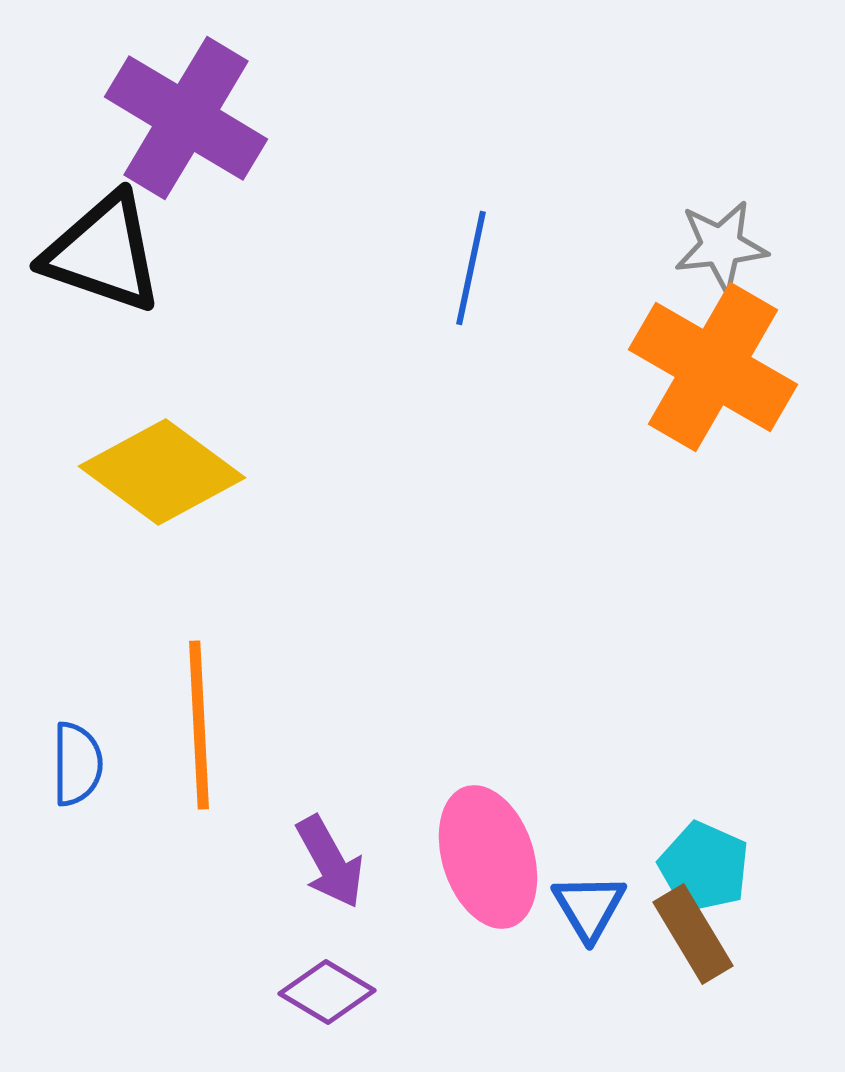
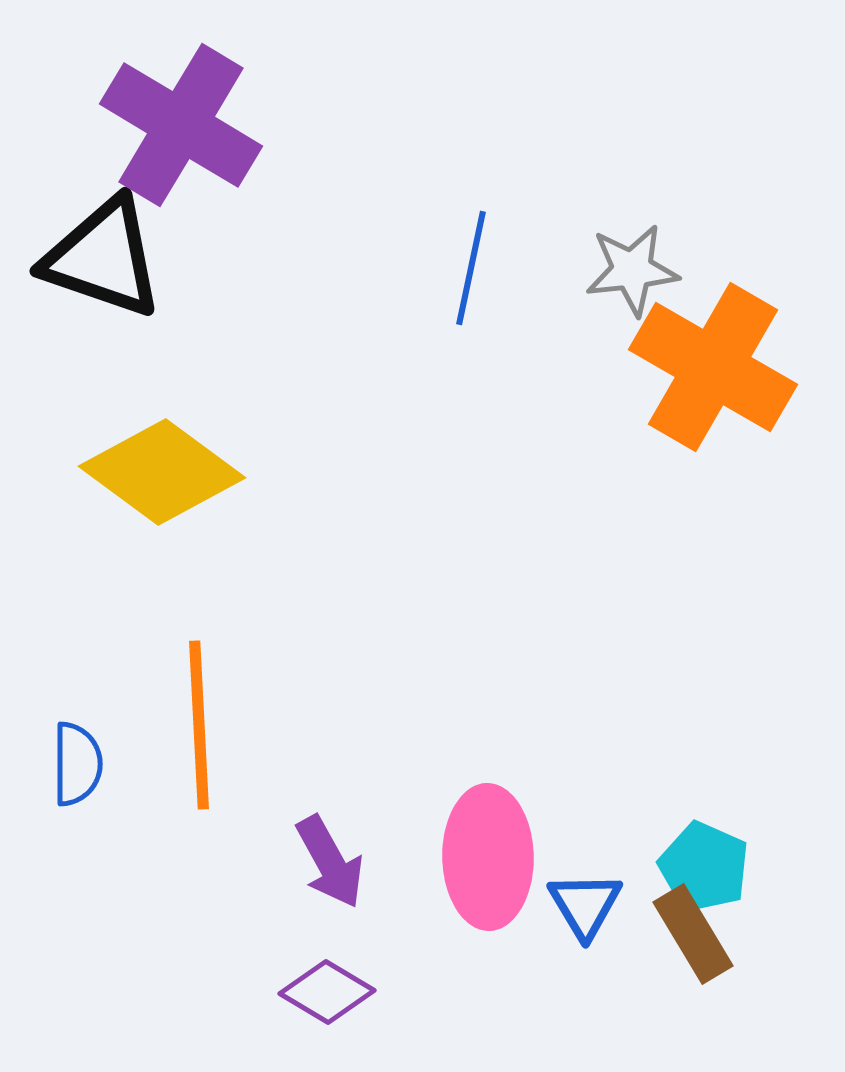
purple cross: moved 5 px left, 7 px down
gray star: moved 89 px left, 24 px down
black triangle: moved 5 px down
pink ellipse: rotated 17 degrees clockwise
blue triangle: moved 4 px left, 2 px up
